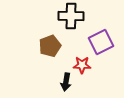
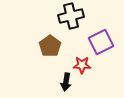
black cross: rotated 15 degrees counterclockwise
brown pentagon: rotated 15 degrees counterclockwise
